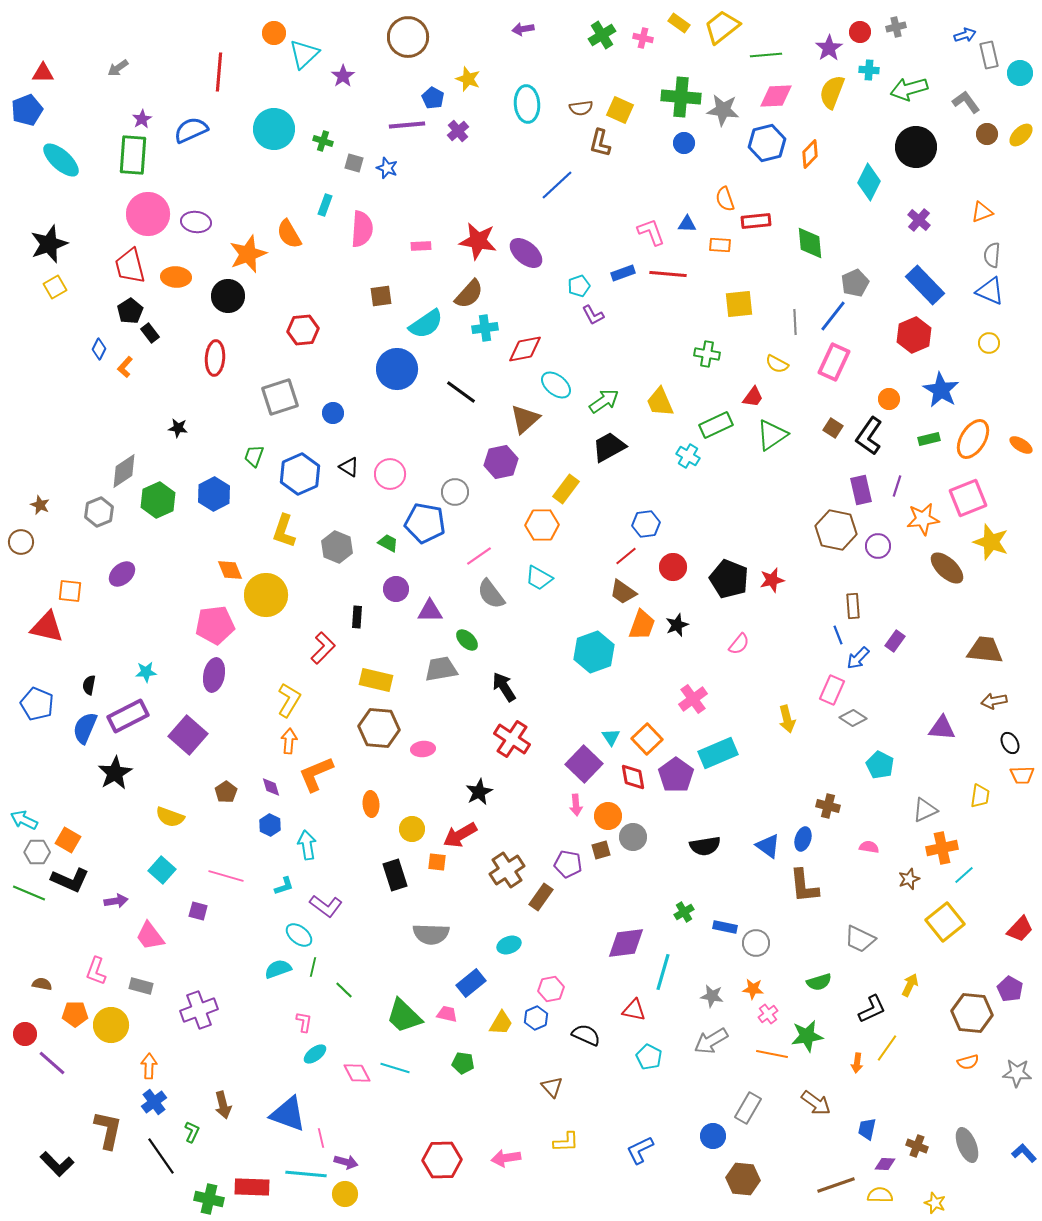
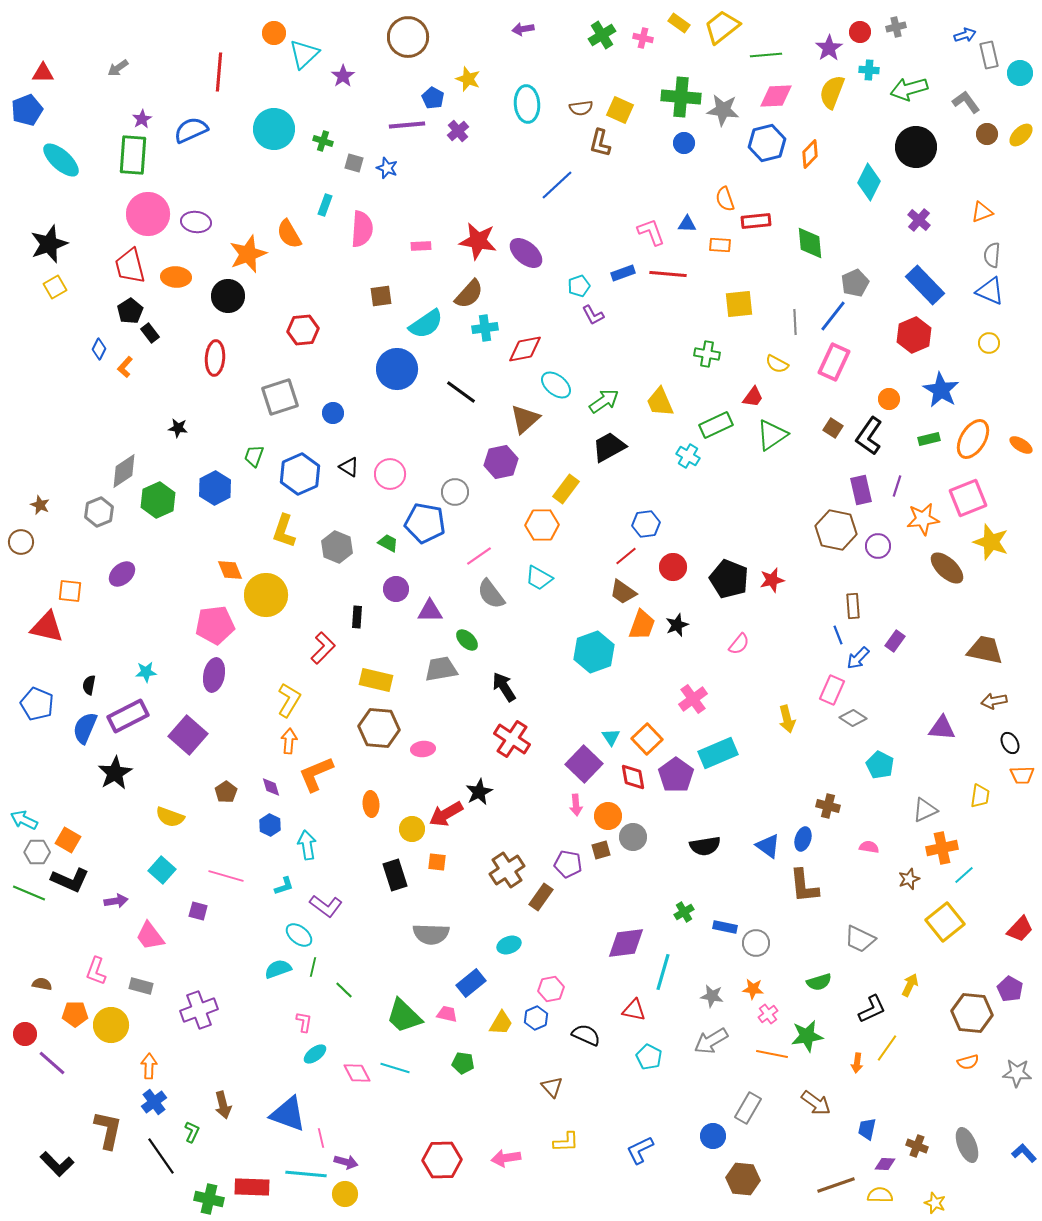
blue hexagon at (214, 494): moved 1 px right, 6 px up
brown trapezoid at (985, 650): rotated 6 degrees clockwise
red arrow at (460, 835): moved 14 px left, 21 px up
